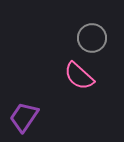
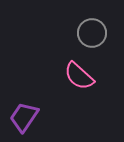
gray circle: moved 5 px up
